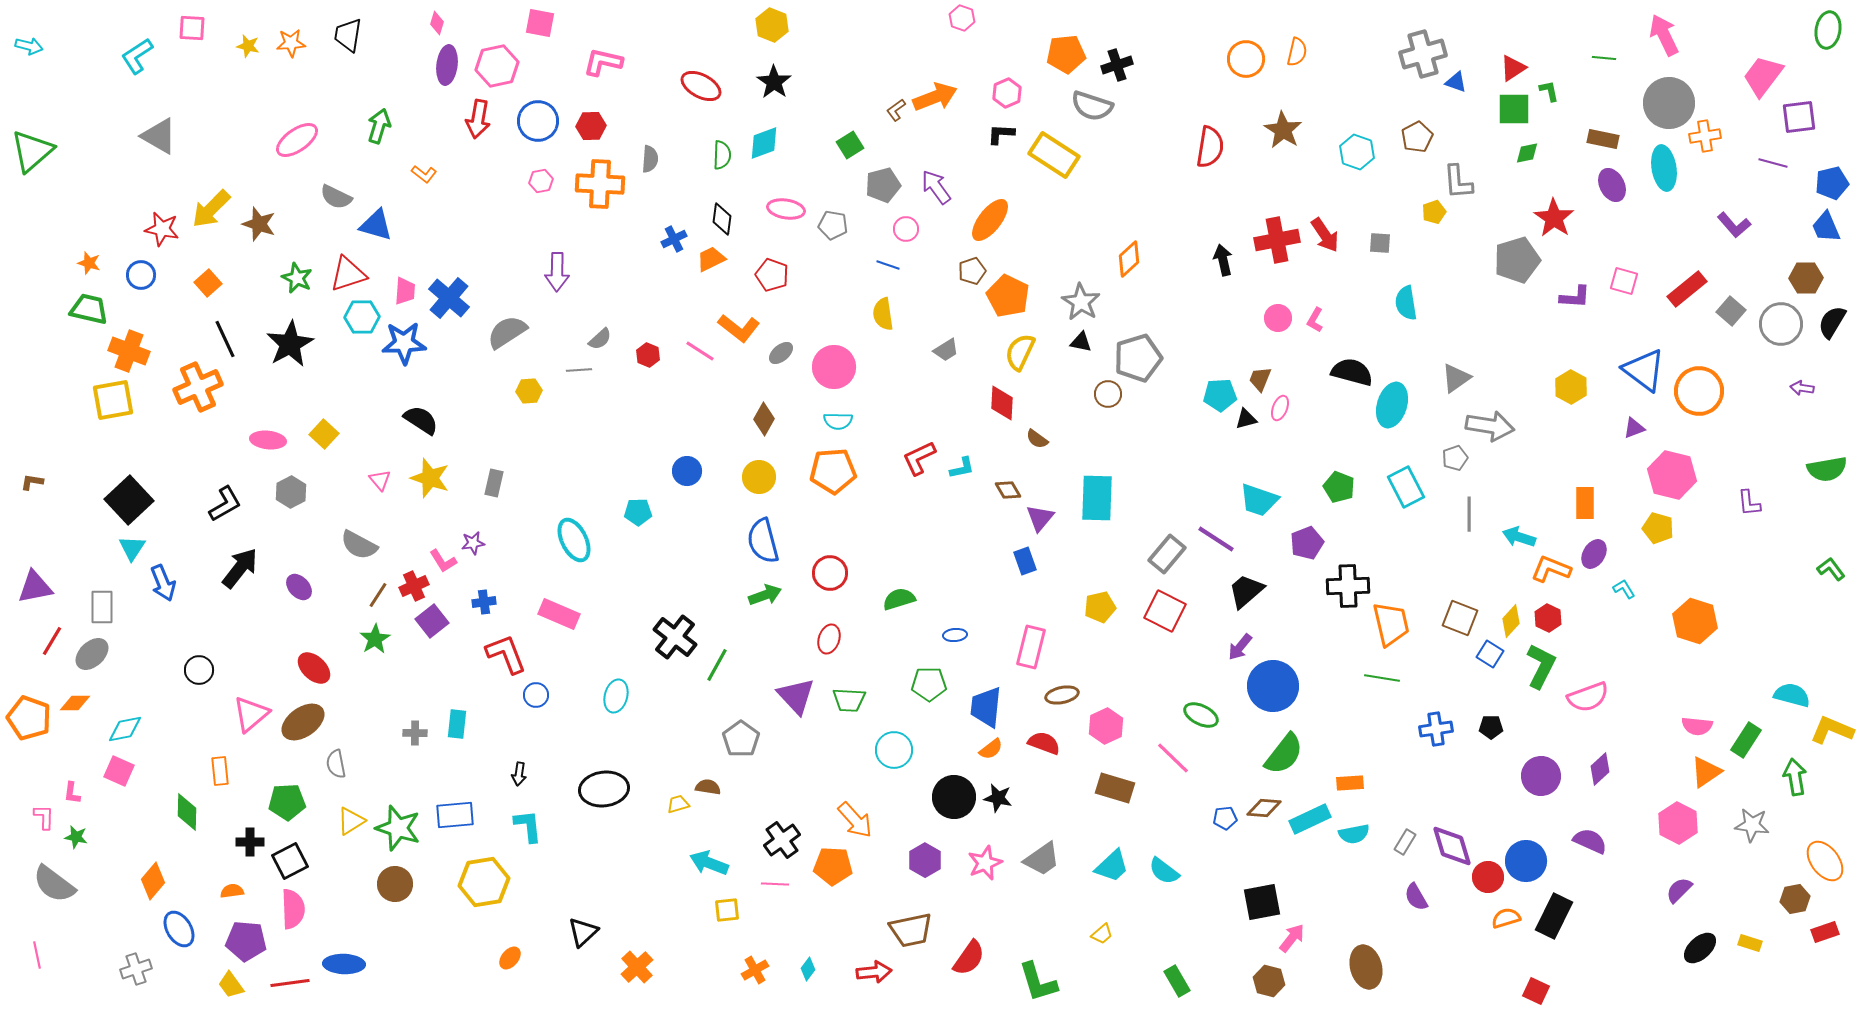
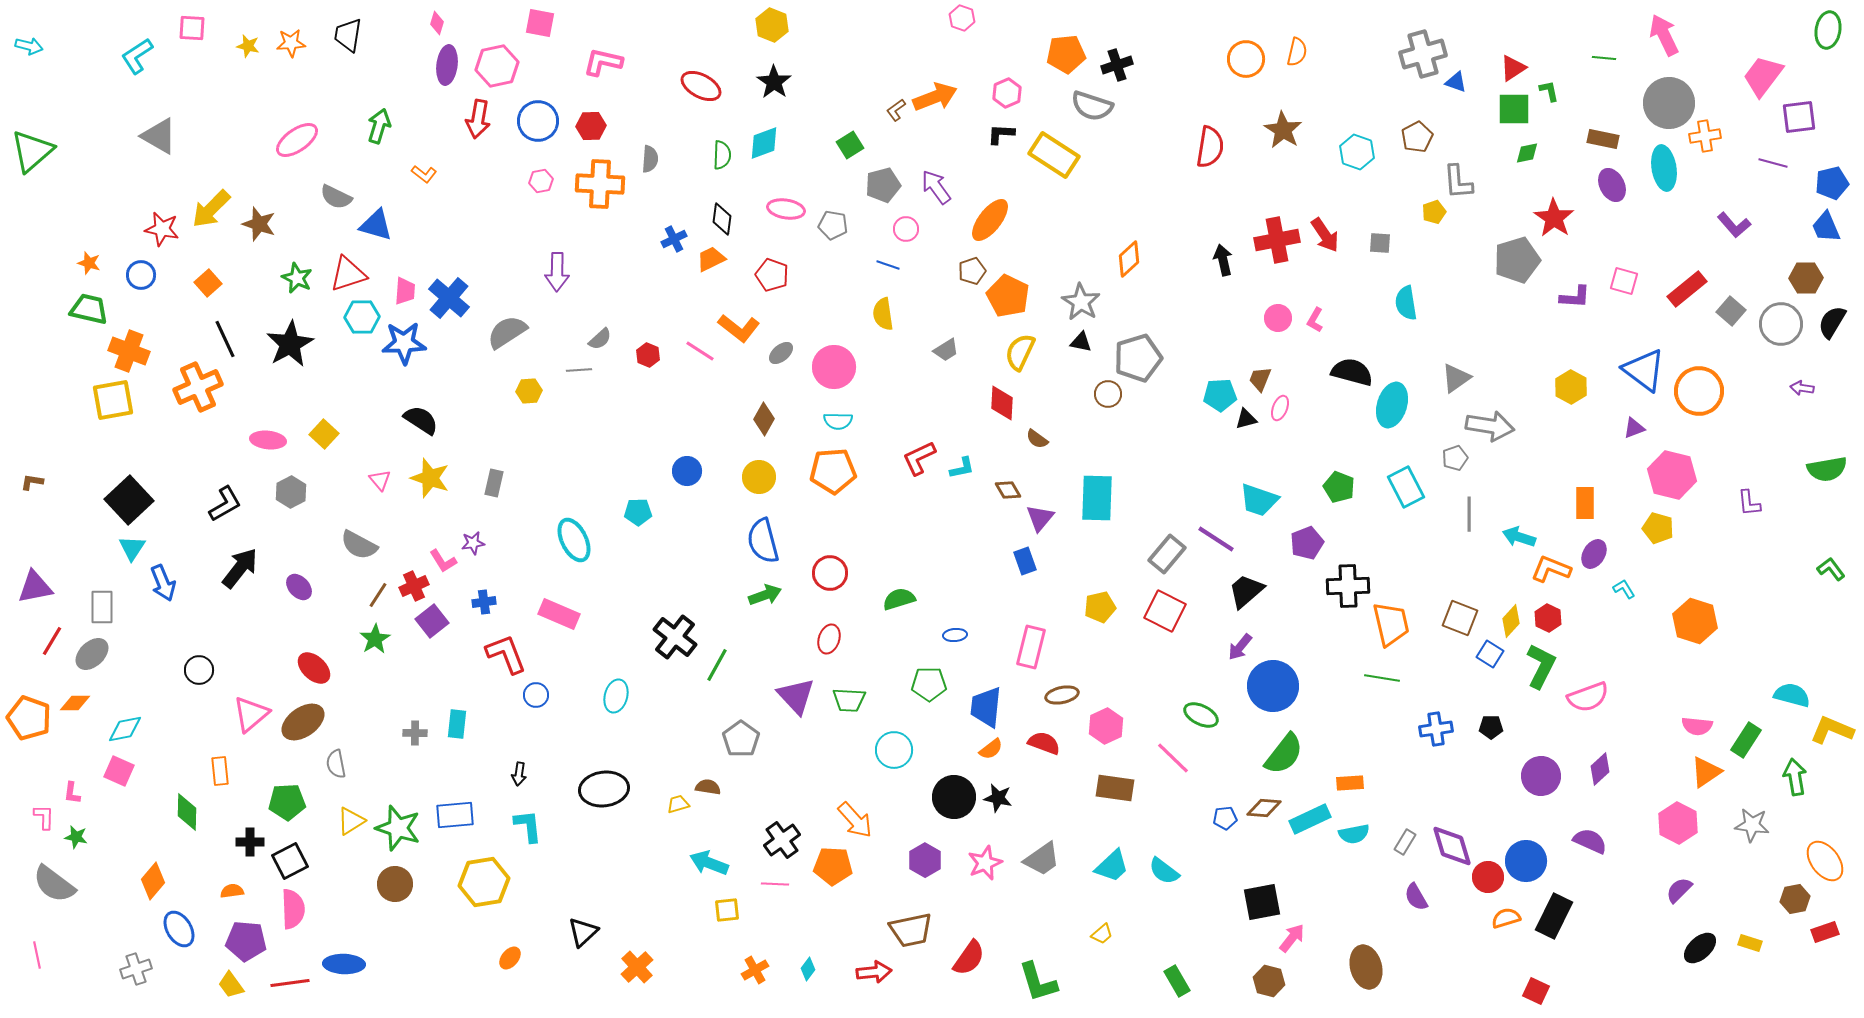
brown rectangle at (1115, 788): rotated 9 degrees counterclockwise
